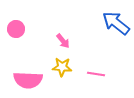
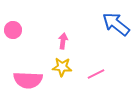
blue arrow: moved 1 px down
pink circle: moved 3 px left, 1 px down
pink arrow: rotated 133 degrees counterclockwise
pink line: rotated 36 degrees counterclockwise
